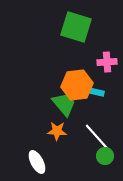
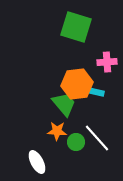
orange hexagon: moved 1 px up
white line: moved 1 px down
green circle: moved 29 px left, 14 px up
